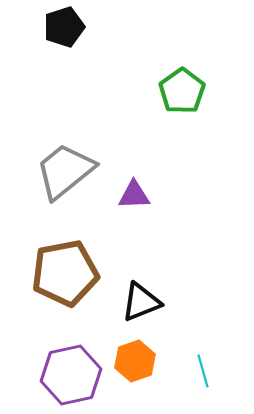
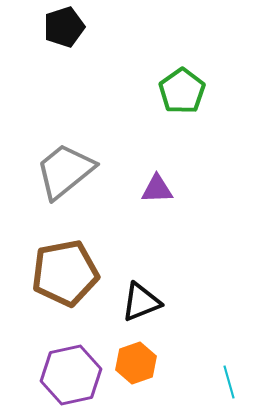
purple triangle: moved 23 px right, 6 px up
orange hexagon: moved 1 px right, 2 px down
cyan line: moved 26 px right, 11 px down
